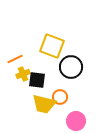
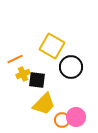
yellow square: rotated 10 degrees clockwise
orange circle: moved 2 px right, 23 px down
yellow trapezoid: rotated 60 degrees counterclockwise
pink circle: moved 4 px up
